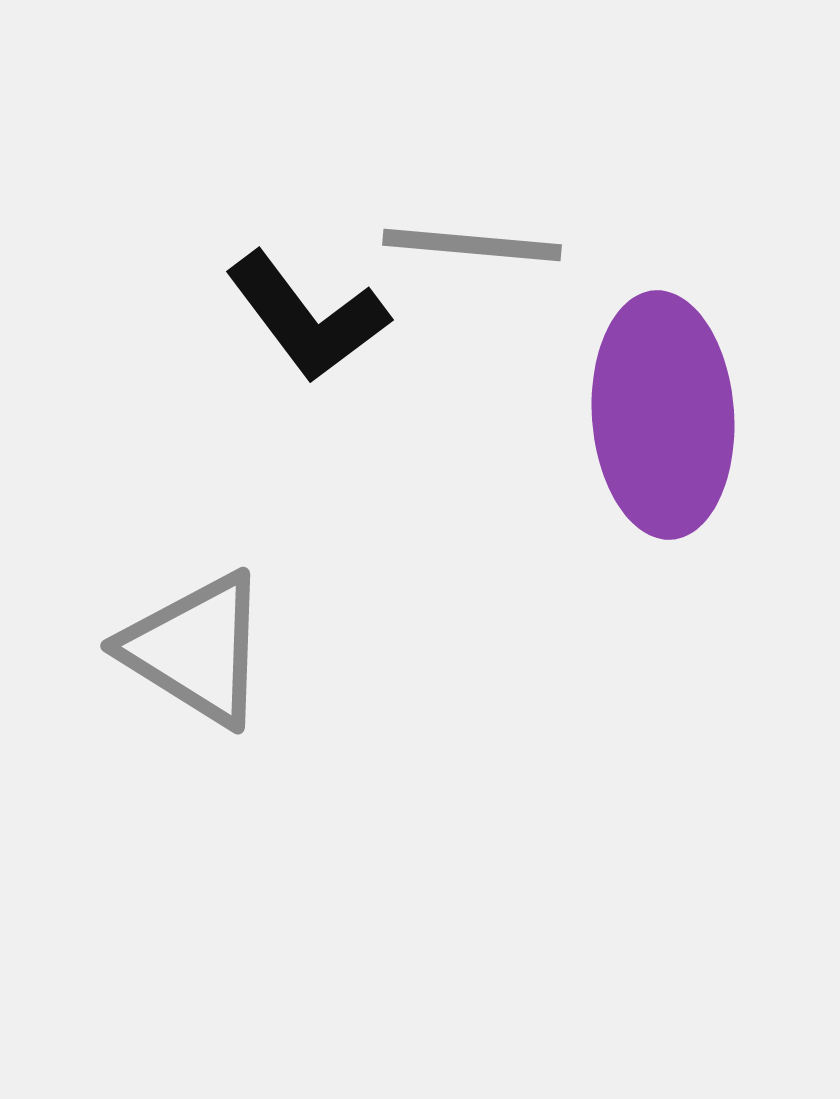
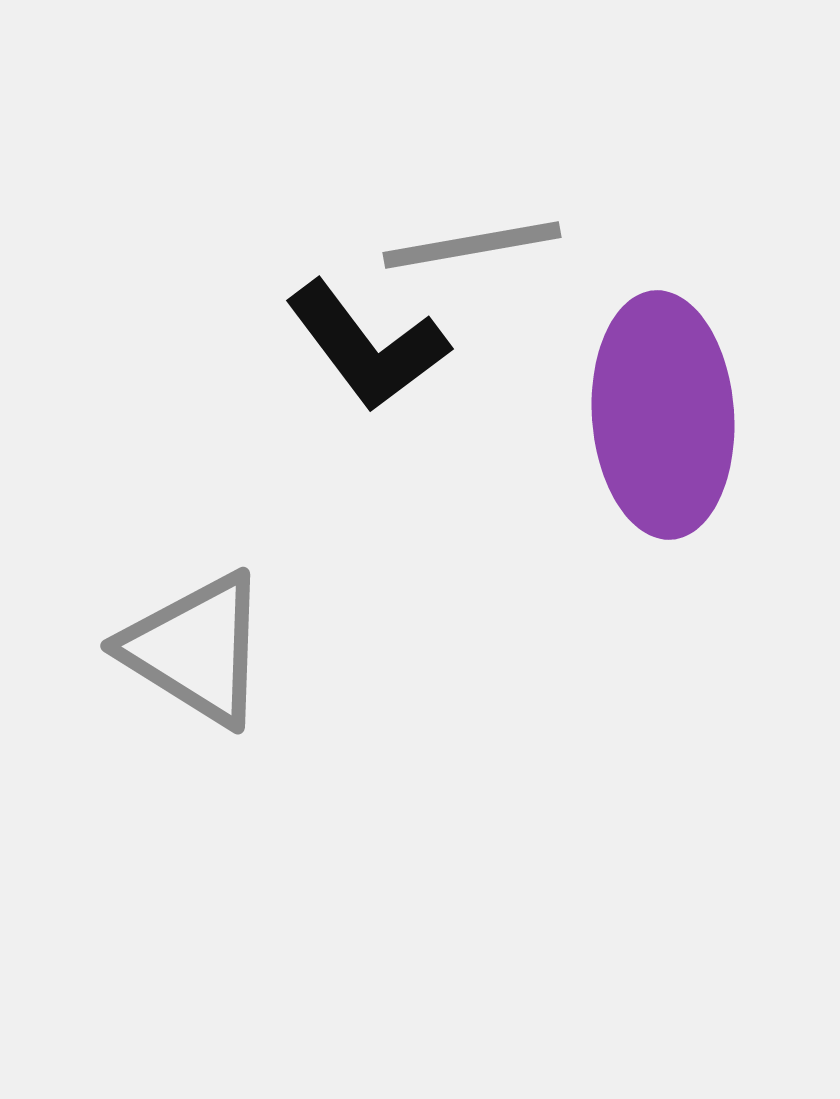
gray line: rotated 15 degrees counterclockwise
black L-shape: moved 60 px right, 29 px down
